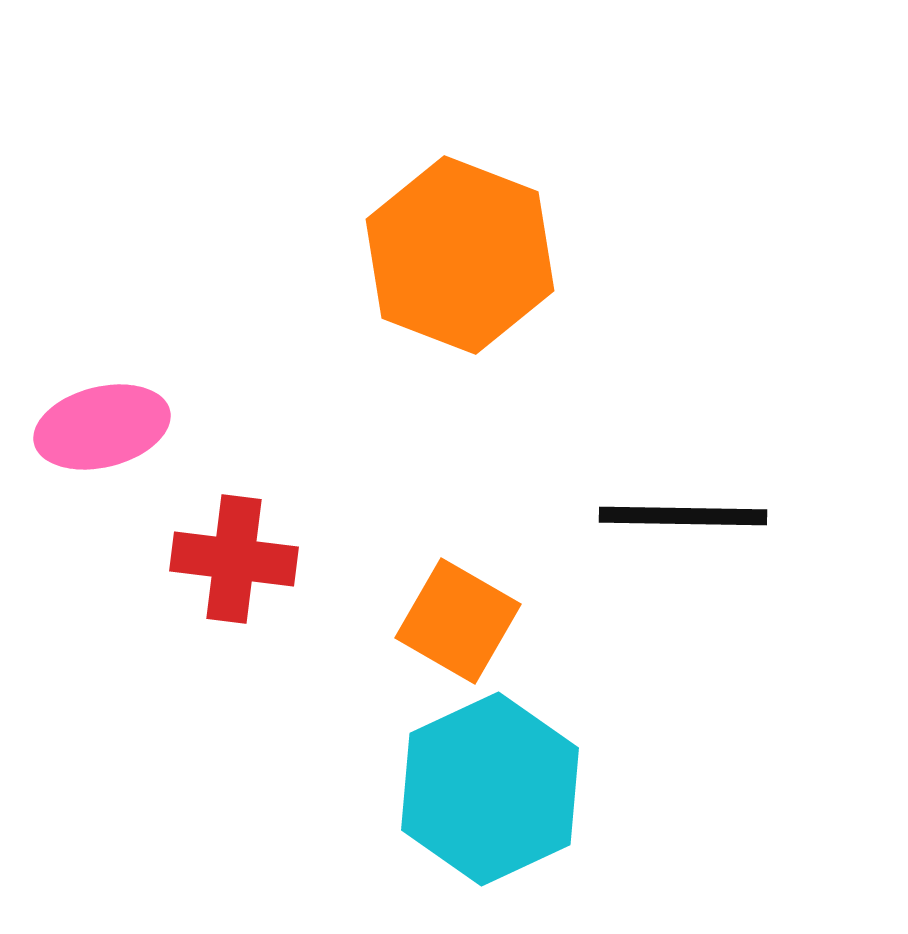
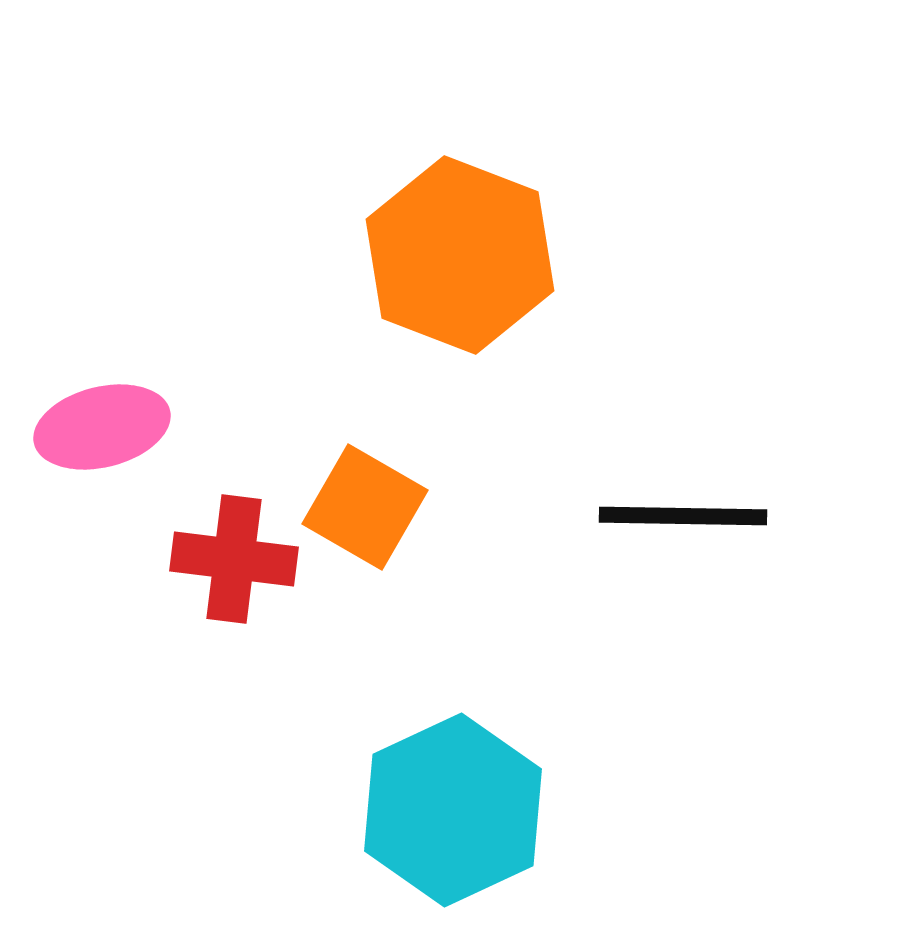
orange square: moved 93 px left, 114 px up
cyan hexagon: moved 37 px left, 21 px down
